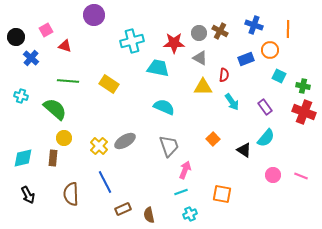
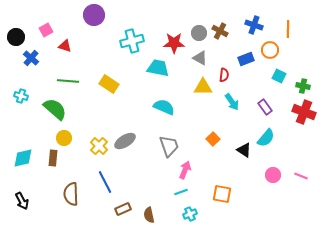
black arrow at (28, 195): moved 6 px left, 6 px down
